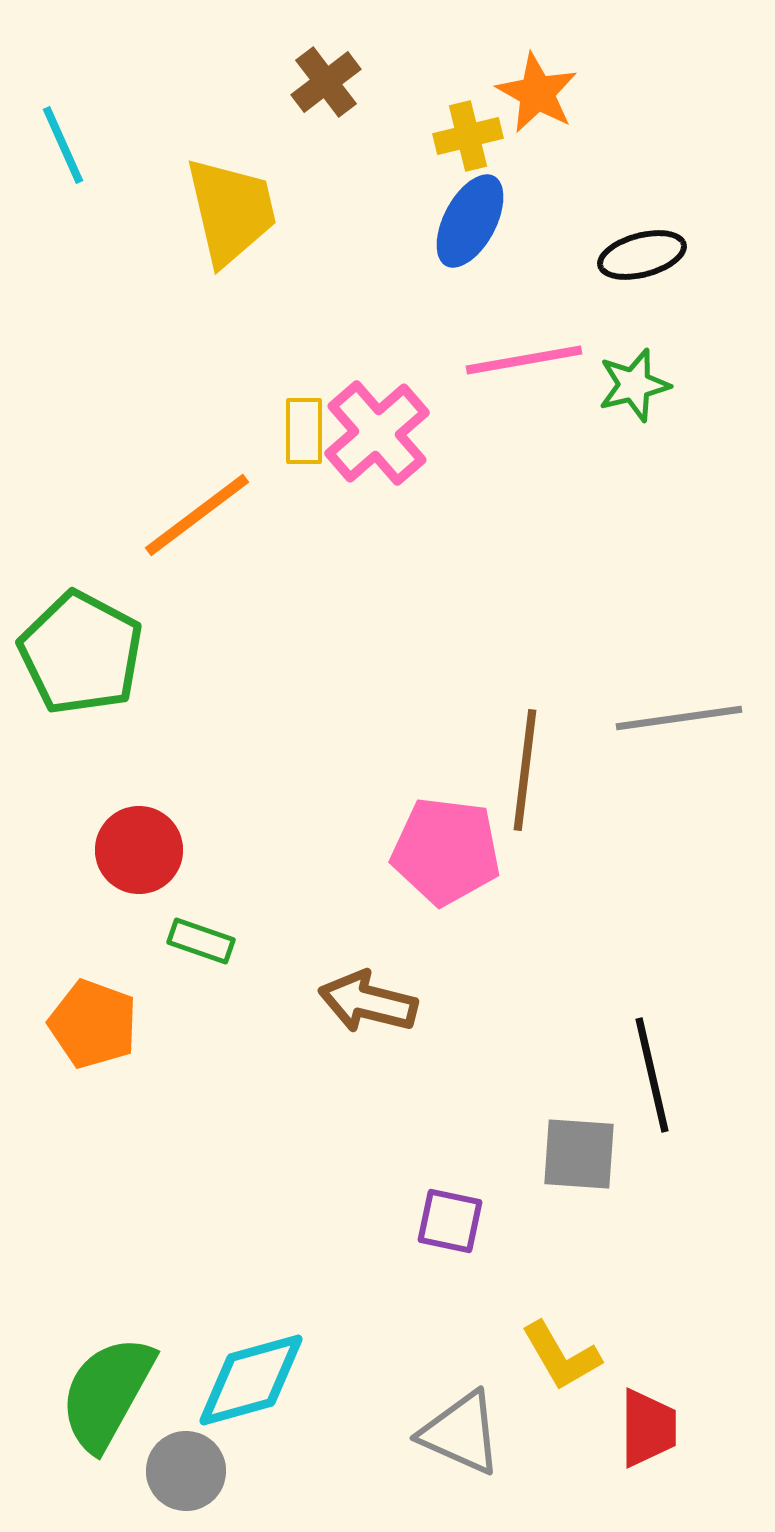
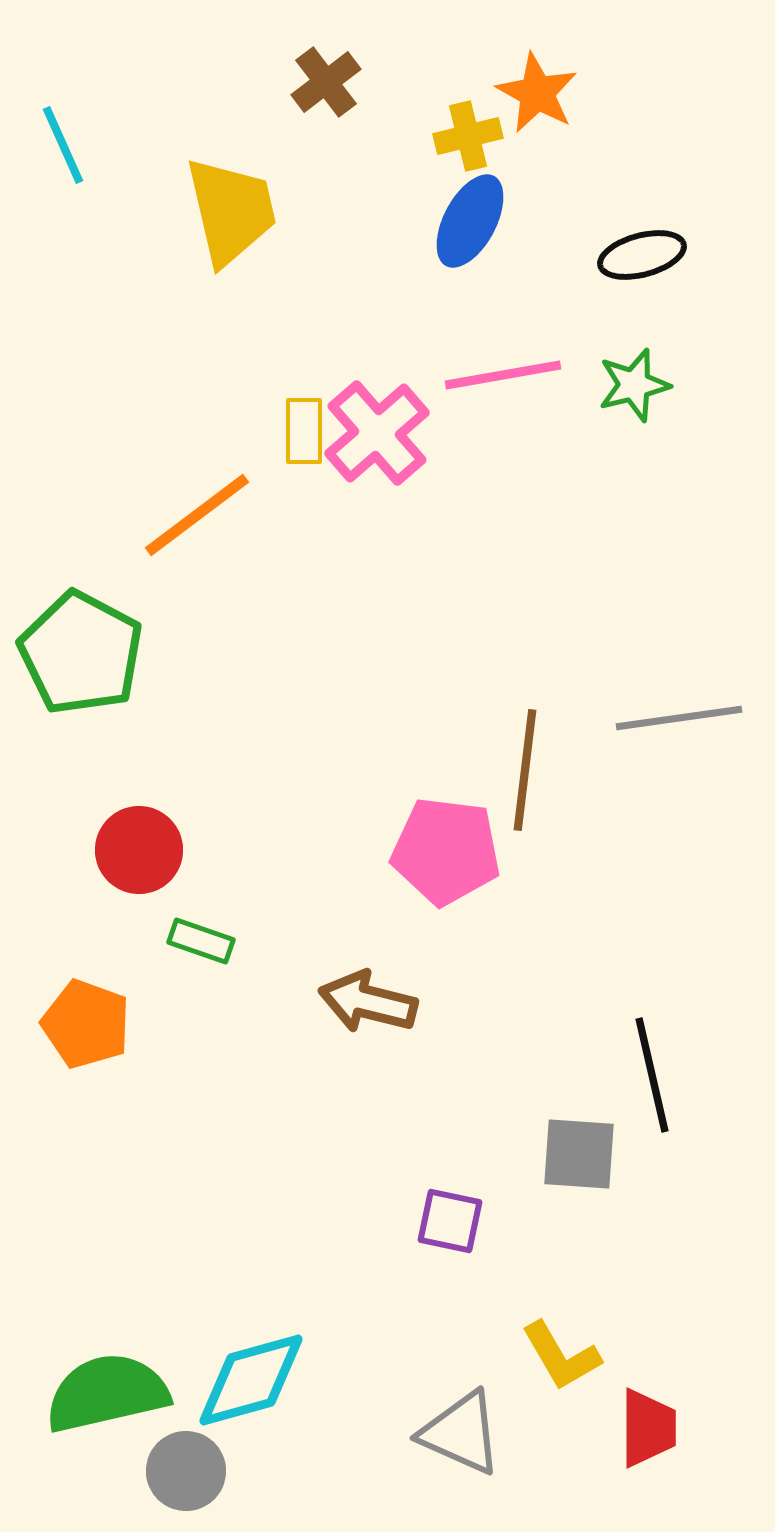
pink line: moved 21 px left, 15 px down
orange pentagon: moved 7 px left
green semicircle: rotated 48 degrees clockwise
